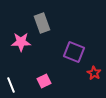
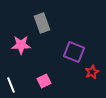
pink star: moved 3 px down
red star: moved 2 px left, 1 px up; rotated 16 degrees clockwise
